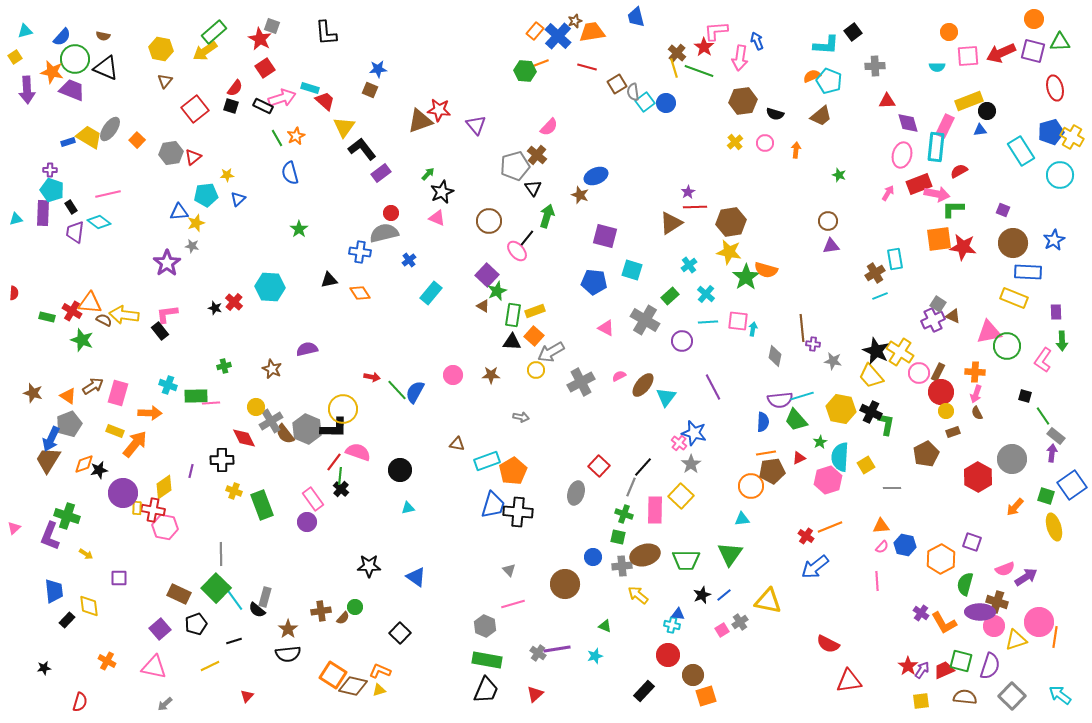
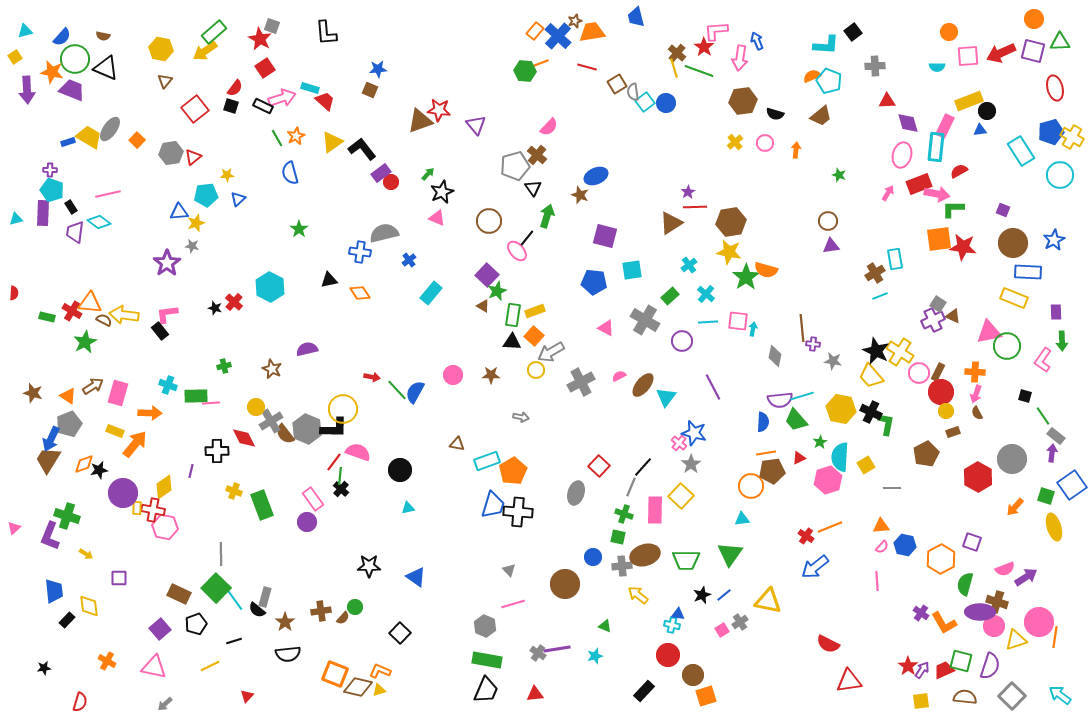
yellow triangle at (344, 127): moved 12 px left, 15 px down; rotated 20 degrees clockwise
red circle at (391, 213): moved 31 px up
cyan square at (632, 270): rotated 25 degrees counterclockwise
cyan hexagon at (270, 287): rotated 24 degrees clockwise
green star at (82, 340): moved 3 px right, 2 px down; rotated 25 degrees clockwise
black cross at (222, 460): moved 5 px left, 9 px up
brown star at (288, 629): moved 3 px left, 7 px up
orange square at (333, 675): moved 2 px right, 1 px up; rotated 12 degrees counterclockwise
brown diamond at (353, 686): moved 5 px right, 1 px down
red triangle at (535, 694): rotated 36 degrees clockwise
